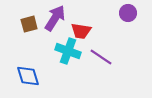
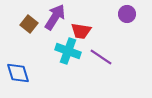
purple circle: moved 1 px left, 1 px down
purple arrow: moved 1 px up
brown square: rotated 36 degrees counterclockwise
blue diamond: moved 10 px left, 3 px up
